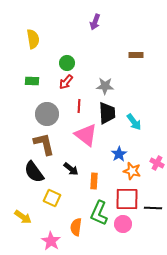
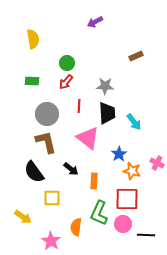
purple arrow: rotated 42 degrees clockwise
brown rectangle: moved 1 px down; rotated 24 degrees counterclockwise
pink triangle: moved 2 px right, 3 px down
brown L-shape: moved 2 px right, 2 px up
yellow square: rotated 24 degrees counterclockwise
black line: moved 7 px left, 27 px down
